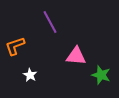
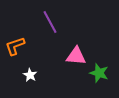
green star: moved 2 px left, 2 px up
